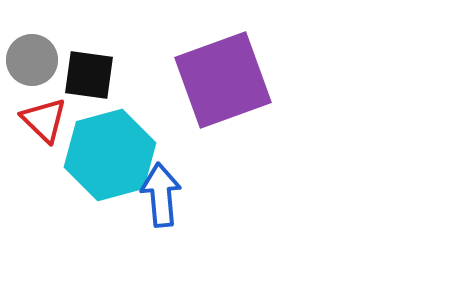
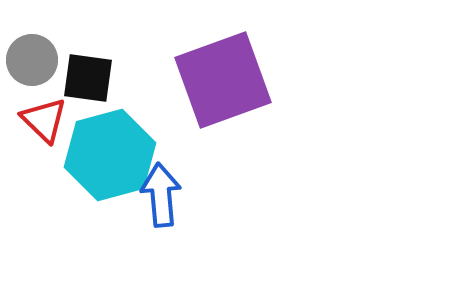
black square: moved 1 px left, 3 px down
